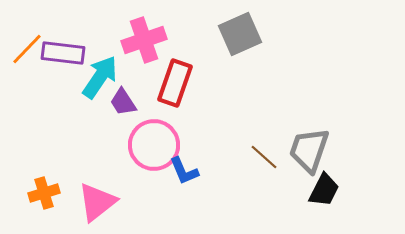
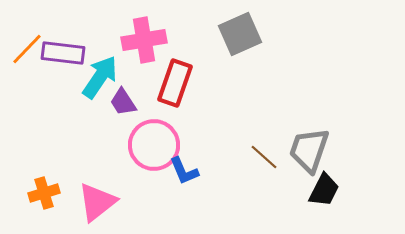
pink cross: rotated 9 degrees clockwise
